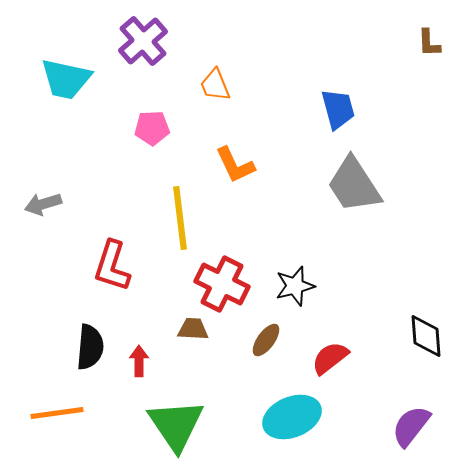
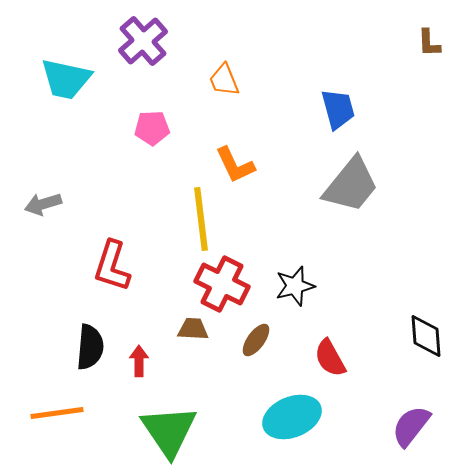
orange trapezoid: moved 9 px right, 5 px up
gray trapezoid: moved 3 px left; rotated 108 degrees counterclockwise
yellow line: moved 21 px right, 1 px down
brown ellipse: moved 10 px left
red semicircle: rotated 81 degrees counterclockwise
green triangle: moved 7 px left, 6 px down
